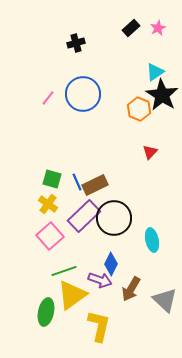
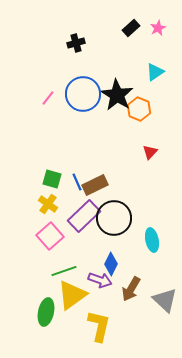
black star: moved 45 px left
